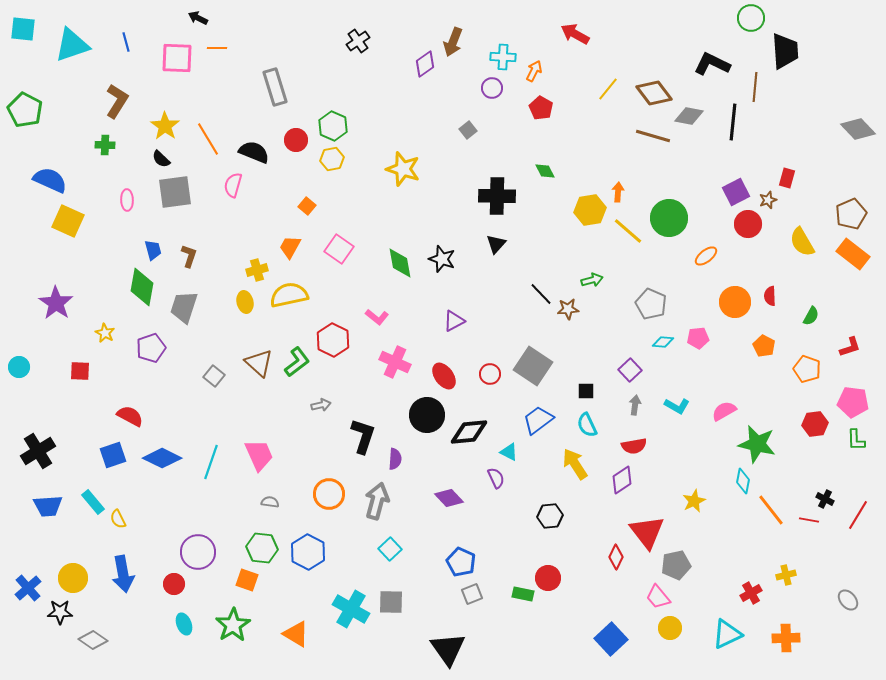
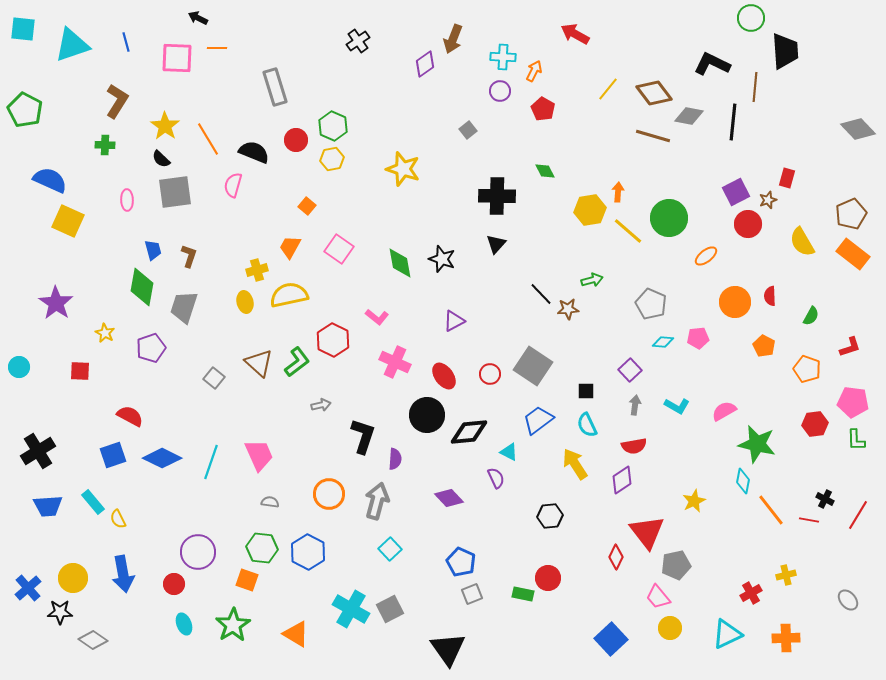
brown arrow at (453, 42): moved 3 px up
purple circle at (492, 88): moved 8 px right, 3 px down
red pentagon at (541, 108): moved 2 px right, 1 px down
gray square at (214, 376): moved 2 px down
gray square at (391, 602): moved 1 px left, 7 px down; rotated 28 degrees counterclockwise
